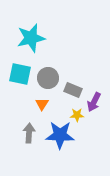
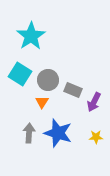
cyan star: moved 2 px up; rotated 20 degrees counterclockwise
cyan square: rotated 20 degrees clockwise
gray circle: moved 2 px down
orange triangle: moved 2 px up
yellow star: moved 19 px right, 22 px down
blue star: moved 2 px left, 2 px up; rotated 16 degrees clockwise
